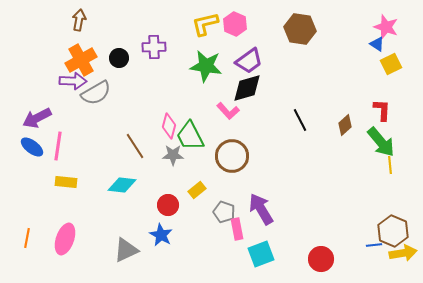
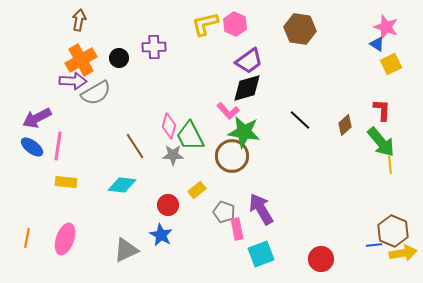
green star at (206, 66): moved 38 px right, 66 px down
black line at (300, 120): rotated 20 degrees counterclockwise
